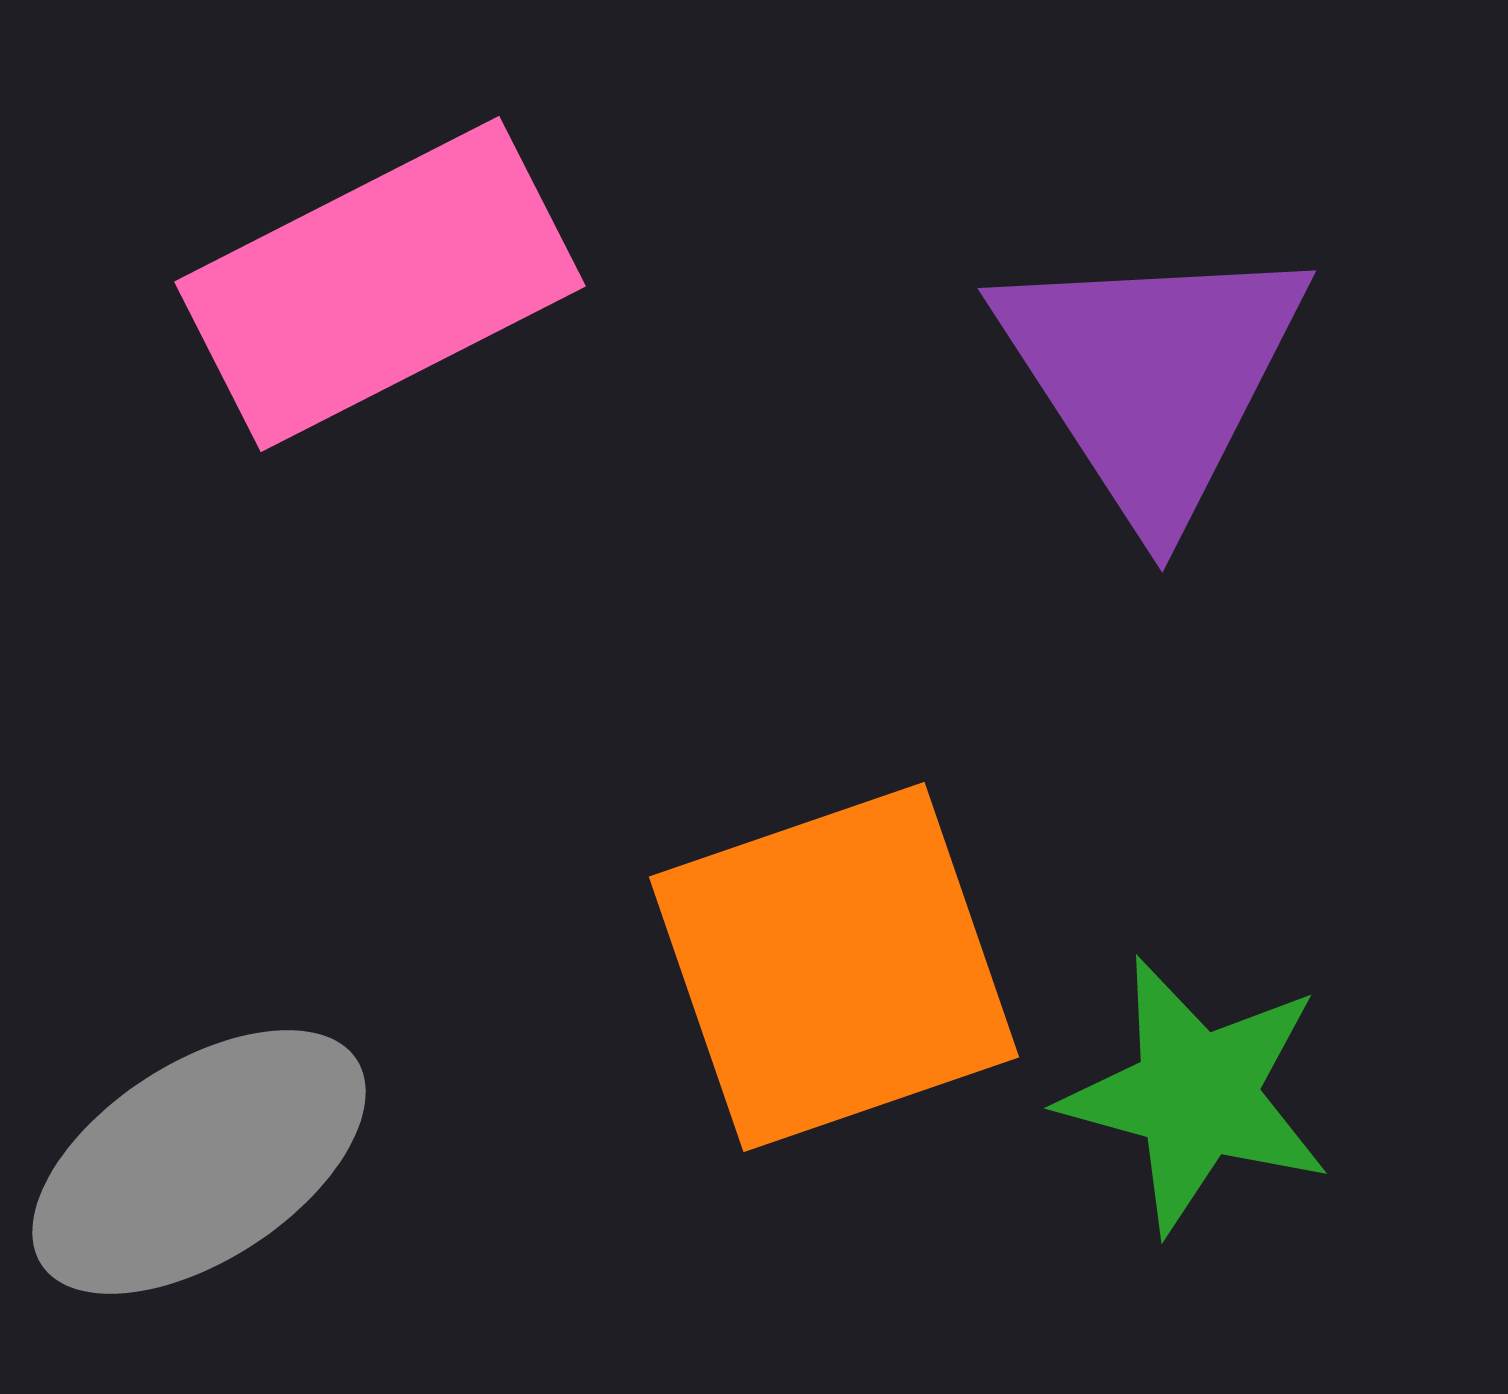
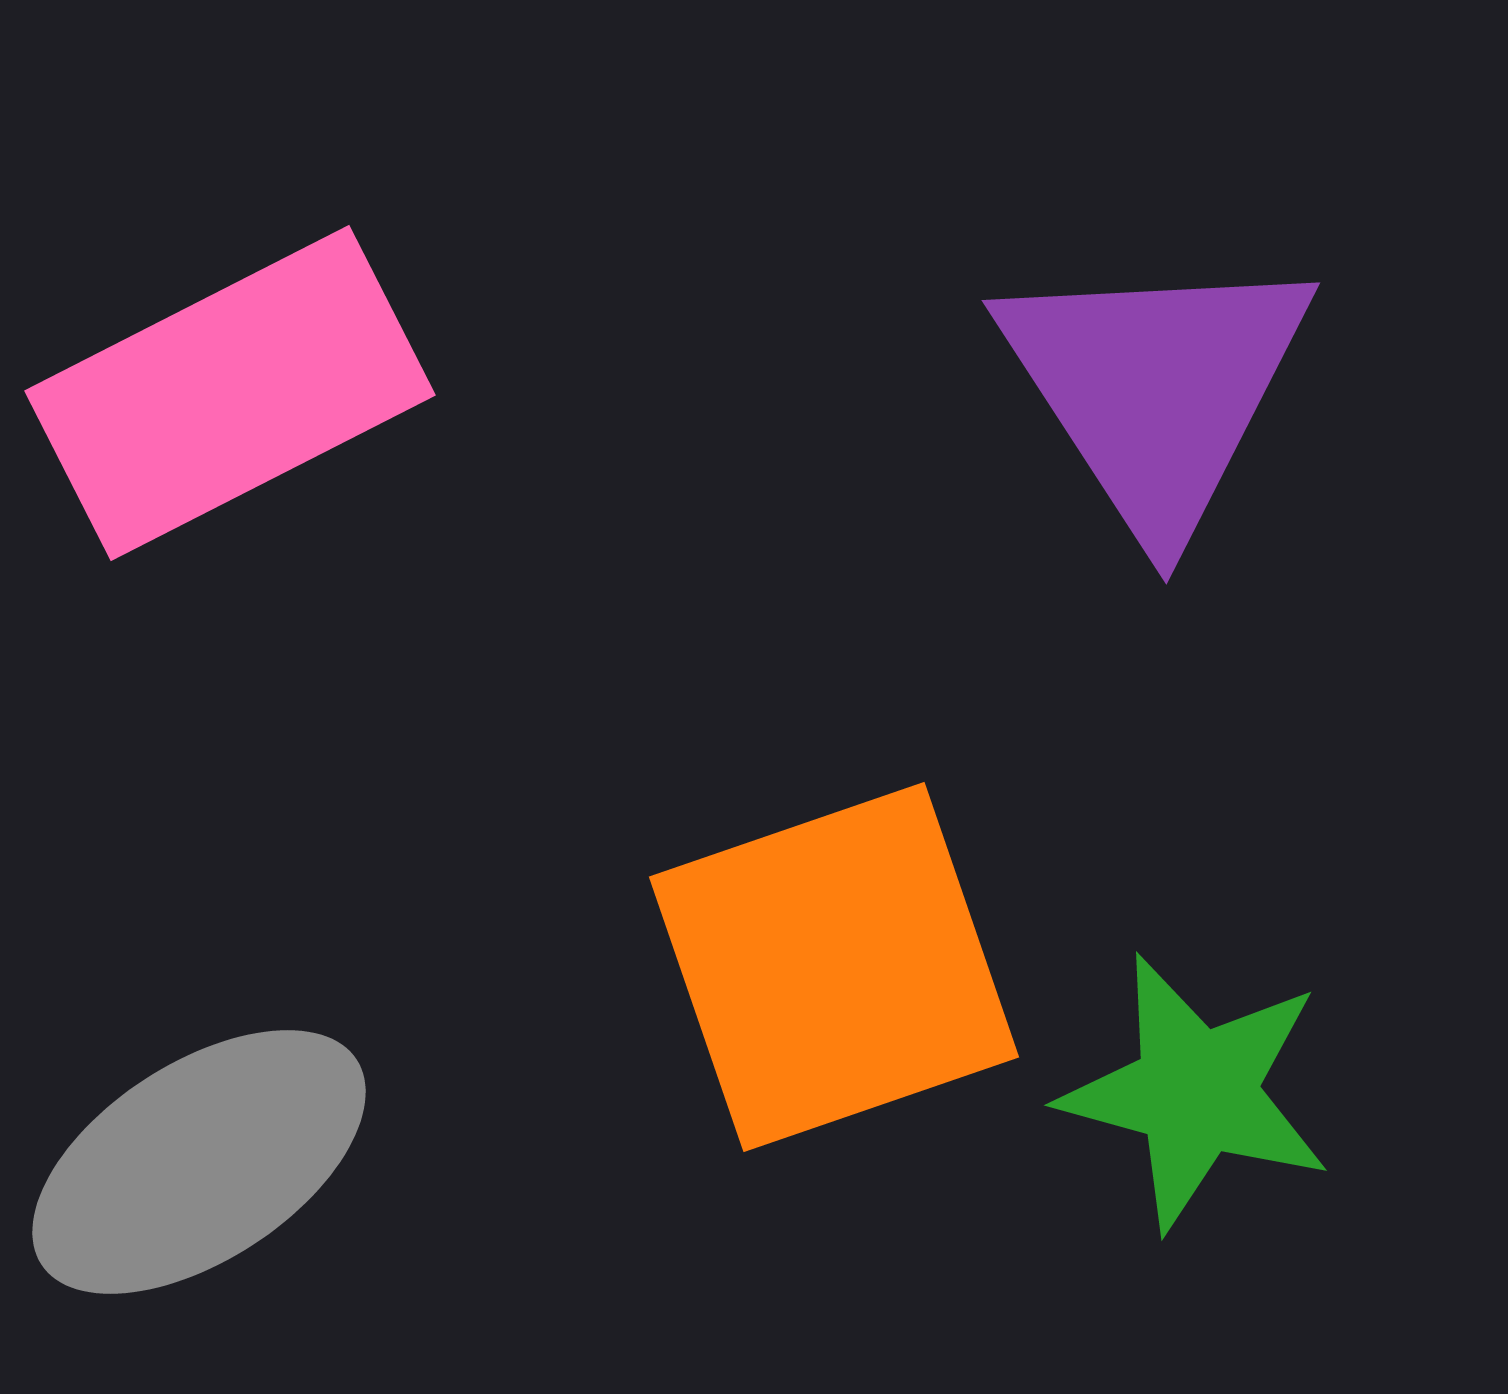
pink rectangle: moved 150 px left, 109 px down
purple triangle: moved 4 px right, 12 px down
green star: moved 3 px up
